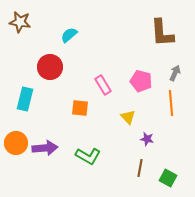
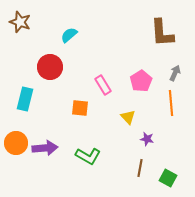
brown star: rotated 10 degrees clockwise
pink pentagon: rotated 25 degrees clockwise
